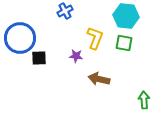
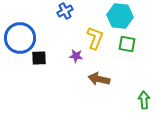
cyan hexagon: moved 6 px left
green square: moved 3 px right, 1 px down
